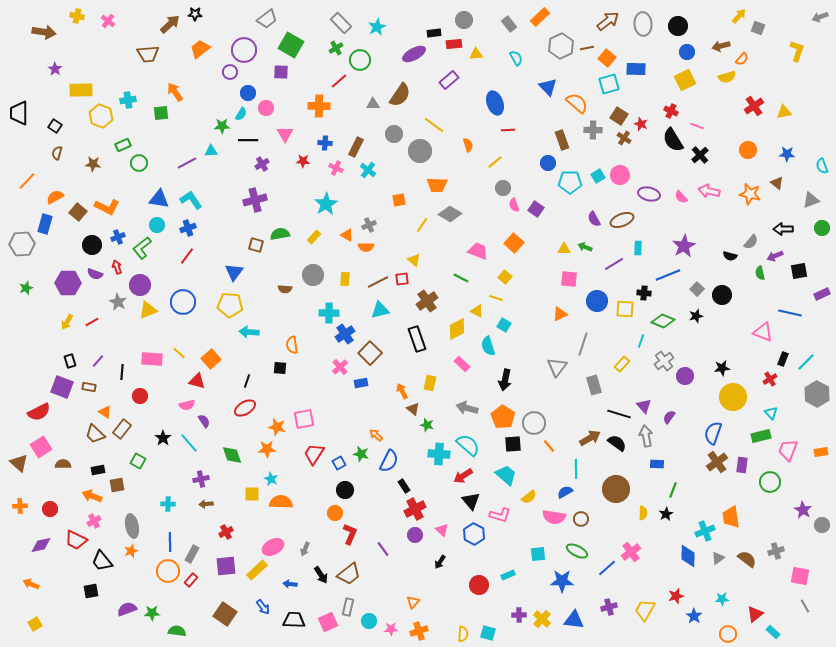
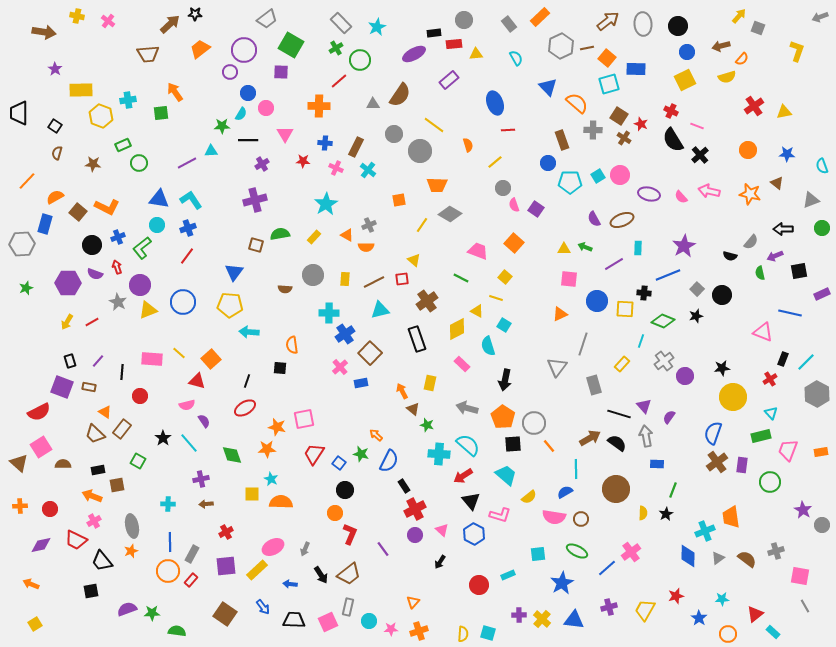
brown line at (378, 282): moved 4 px left
blue square at (339, 463): rotated 24 degrees counterclockwise
blue star at (562, 581): moved 2 px down; rotated 30 degrees counterclockwise
blue star at (694, 616): moved 5 px right, 2 px down
